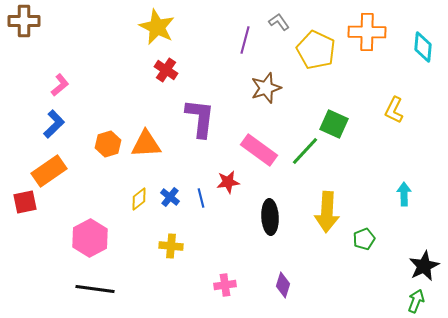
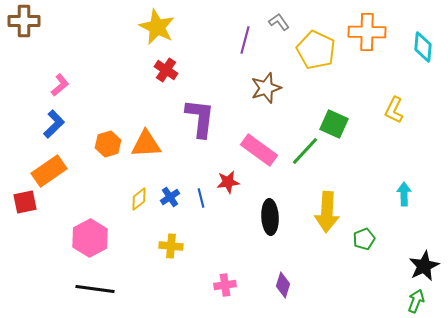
blue cross: rotated 18 degrees clockwise
